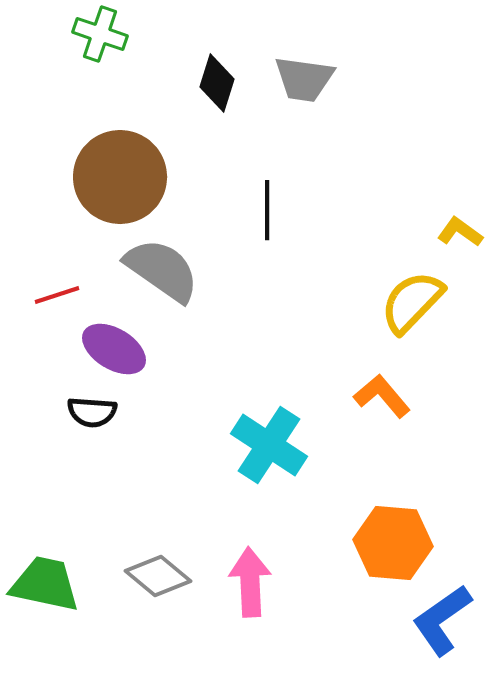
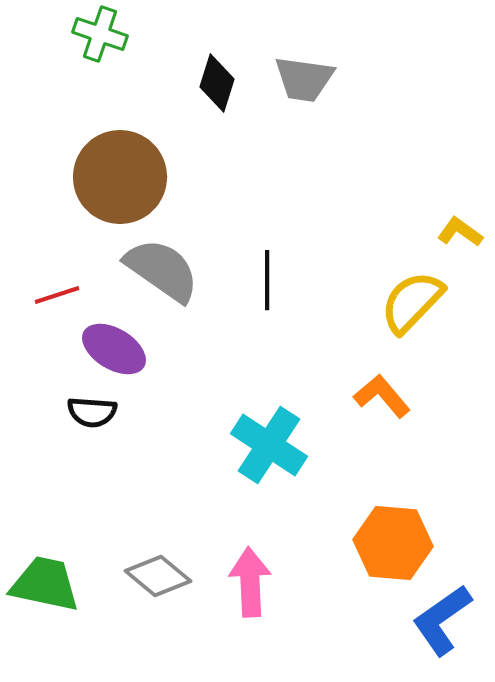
black line: moved 70 px down
